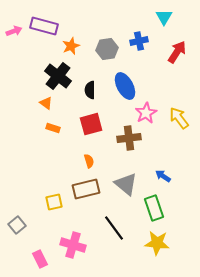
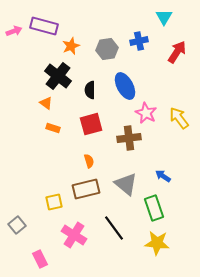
pink star: rotated 15 degrees counterclockwise
pink cross: moved 1 px right, 10 px up; rotated 15 degrees clockwise
